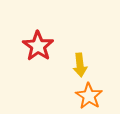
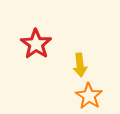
red star: moved 2 px left, 2 px up
